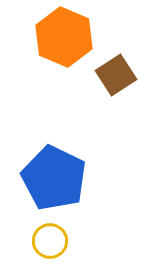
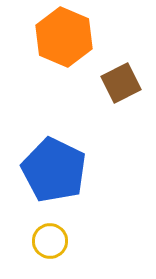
brown square: moved 5 px right, 8 px down; rotated 6 degrees clockwise
blue pentagon: moved 8 px up
